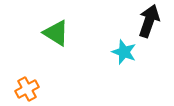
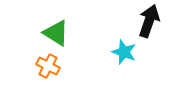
orange cross: moved 21 px right, 23 px up; rotated 35 degrees counterclockwise
